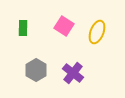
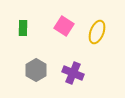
purple cross: rotated 15 degrees counterclockwise
